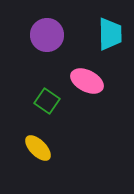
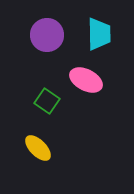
cyan trapezoid: moved 11 px left
pink ellipse: moved 1 px left, 1 px up
